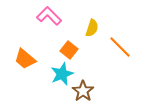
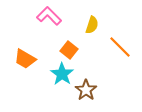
yellow semicircle: moved 3 px up
orange trapezoid: rotated 10 degrees counterclockwise
cyan star: rotated 15 degrees counterclockwise
brown star: moved 3 px right, 1 px up
